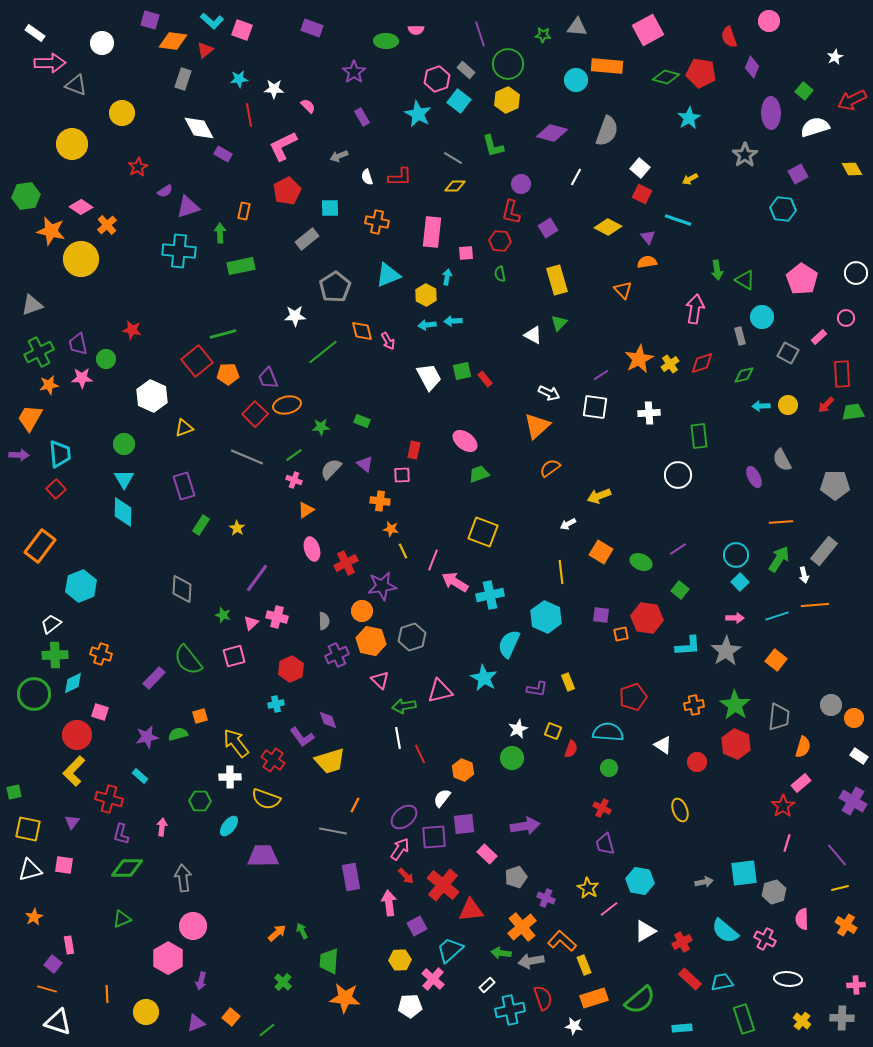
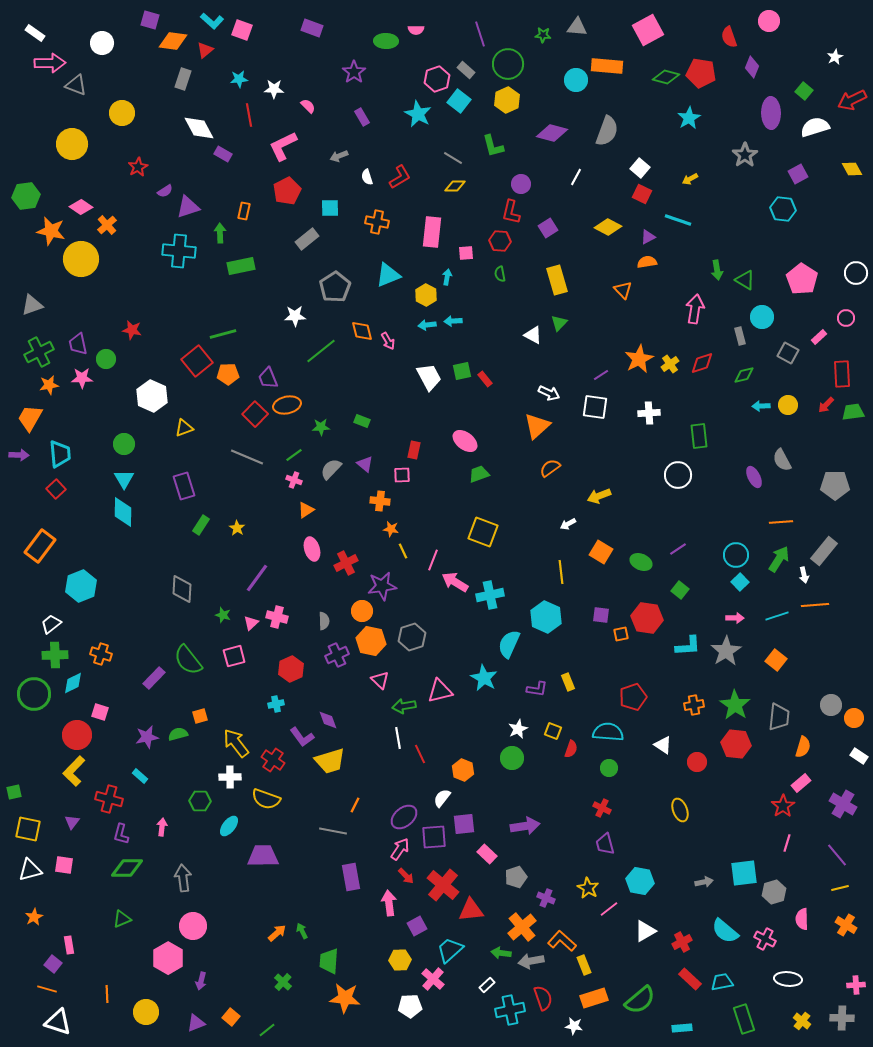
red L-shape at (400, 177): rotated 30 degrees counterclockwise
purple triangle at (648, 237): rotated 42 degrees clockwise
green line at (323, 352): moved 2 px left, 1 px up
red hexagon at (736, 744): rotated 16 degrees counterclockwise
purple cross at (853, 801): moved 10 px left, 3 px down
